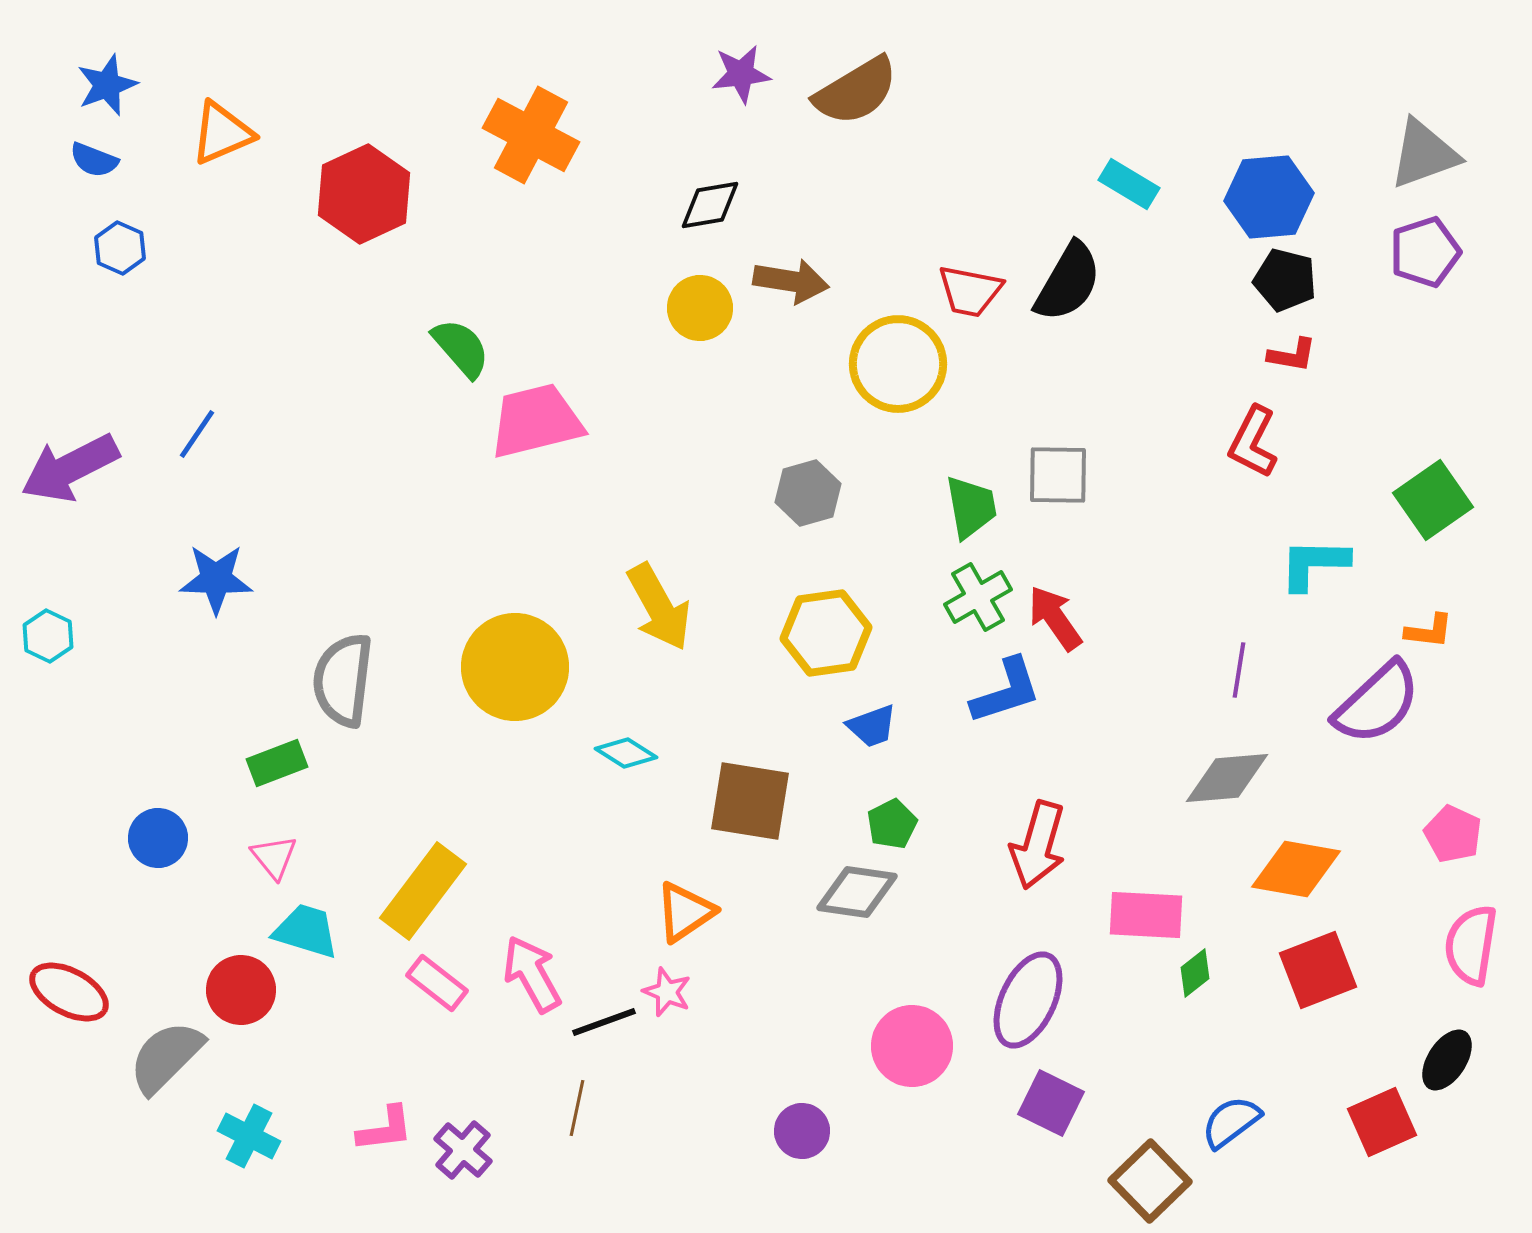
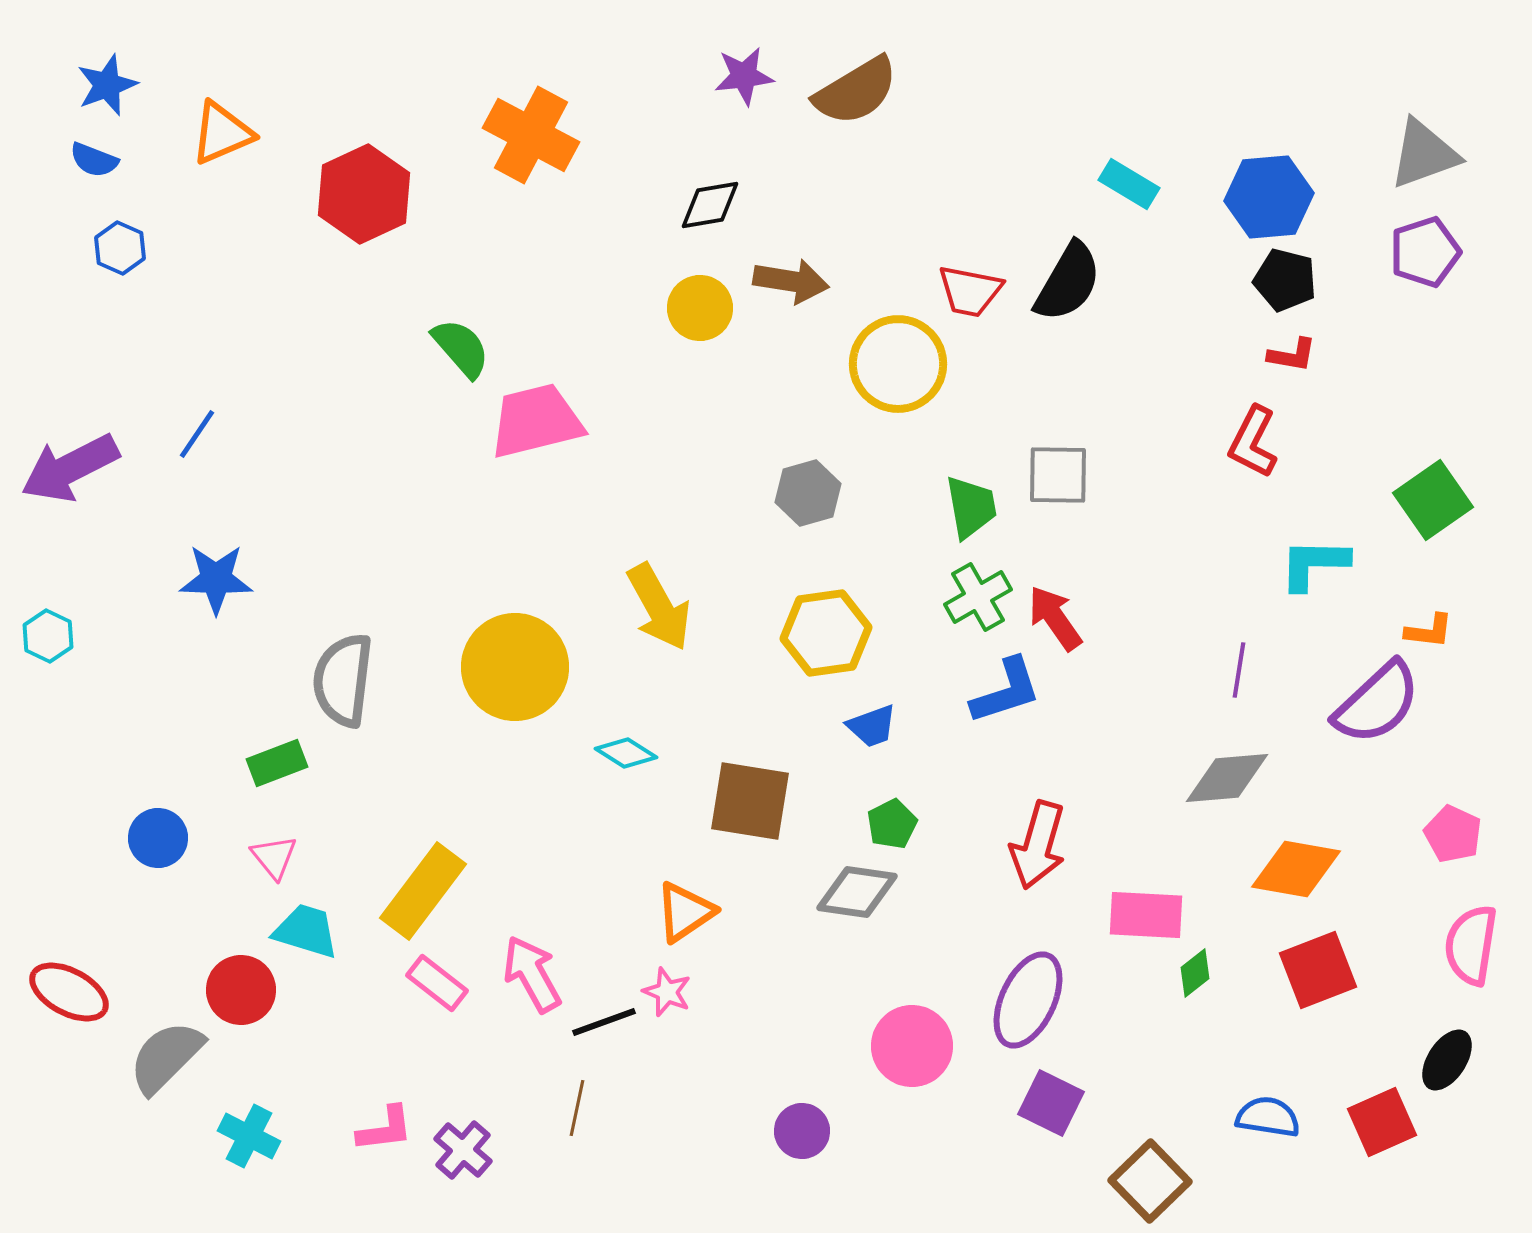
purple star at (741, 74): moved 3 px right, 2 px down
blue semicircle at (1231, 1122): moved 37 px right, 5 px up; rotated 46 degrees clockwise
